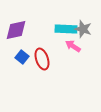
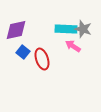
blue square: moved 1 px right, 5 px up
